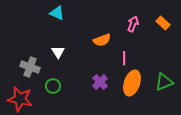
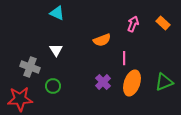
white triangle: moved 2 px left, 2 px up
purple cross: moved 3 px right
red star: rotated 15 degrees counterclockwise
